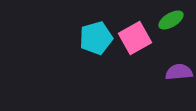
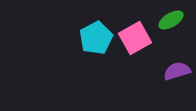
cyan pentagon: rotated 12 degrees counterclockwise
purple semicircle: moved 2 px left, 1 px up; rotated 12 degrees counterclockwise
